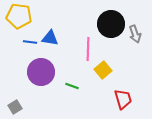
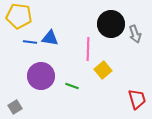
purple circle: moved 4 px down
red trapezoid: moved 14 px right
